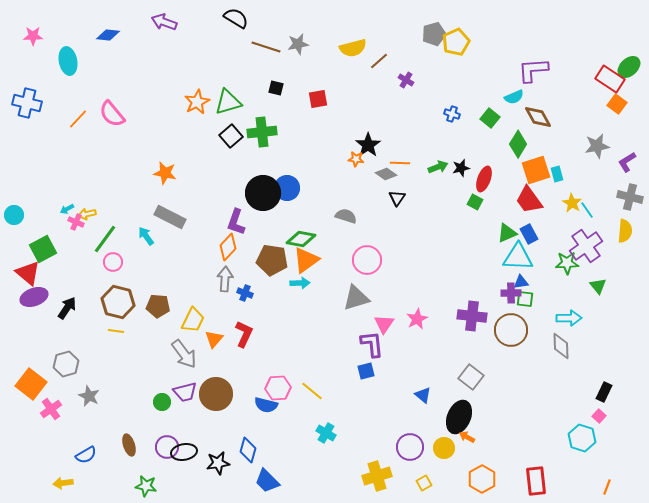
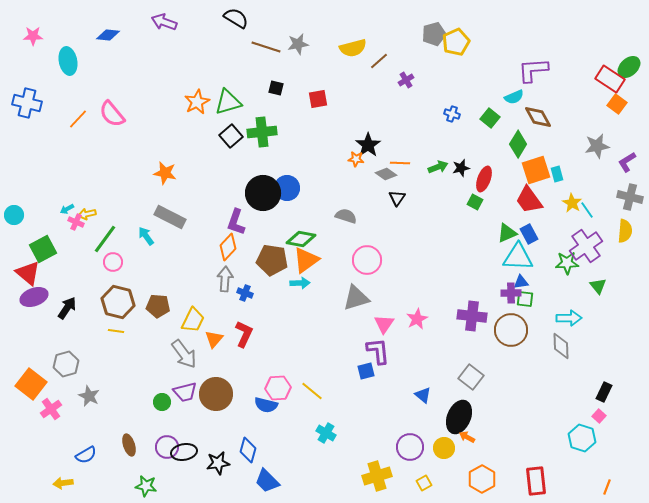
purple cross at (406, 80): rotated 28 degrees clockwise
purple L-shape at (372, 344): moved 6 px right, 7 px down
